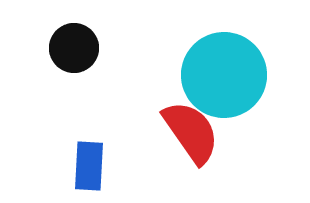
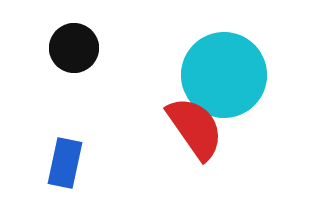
red semicircle: moved 4 px right, 4 px up
blue rectangle: moved 24 px left, 3 px up; rotated 9 degrees clockwise
